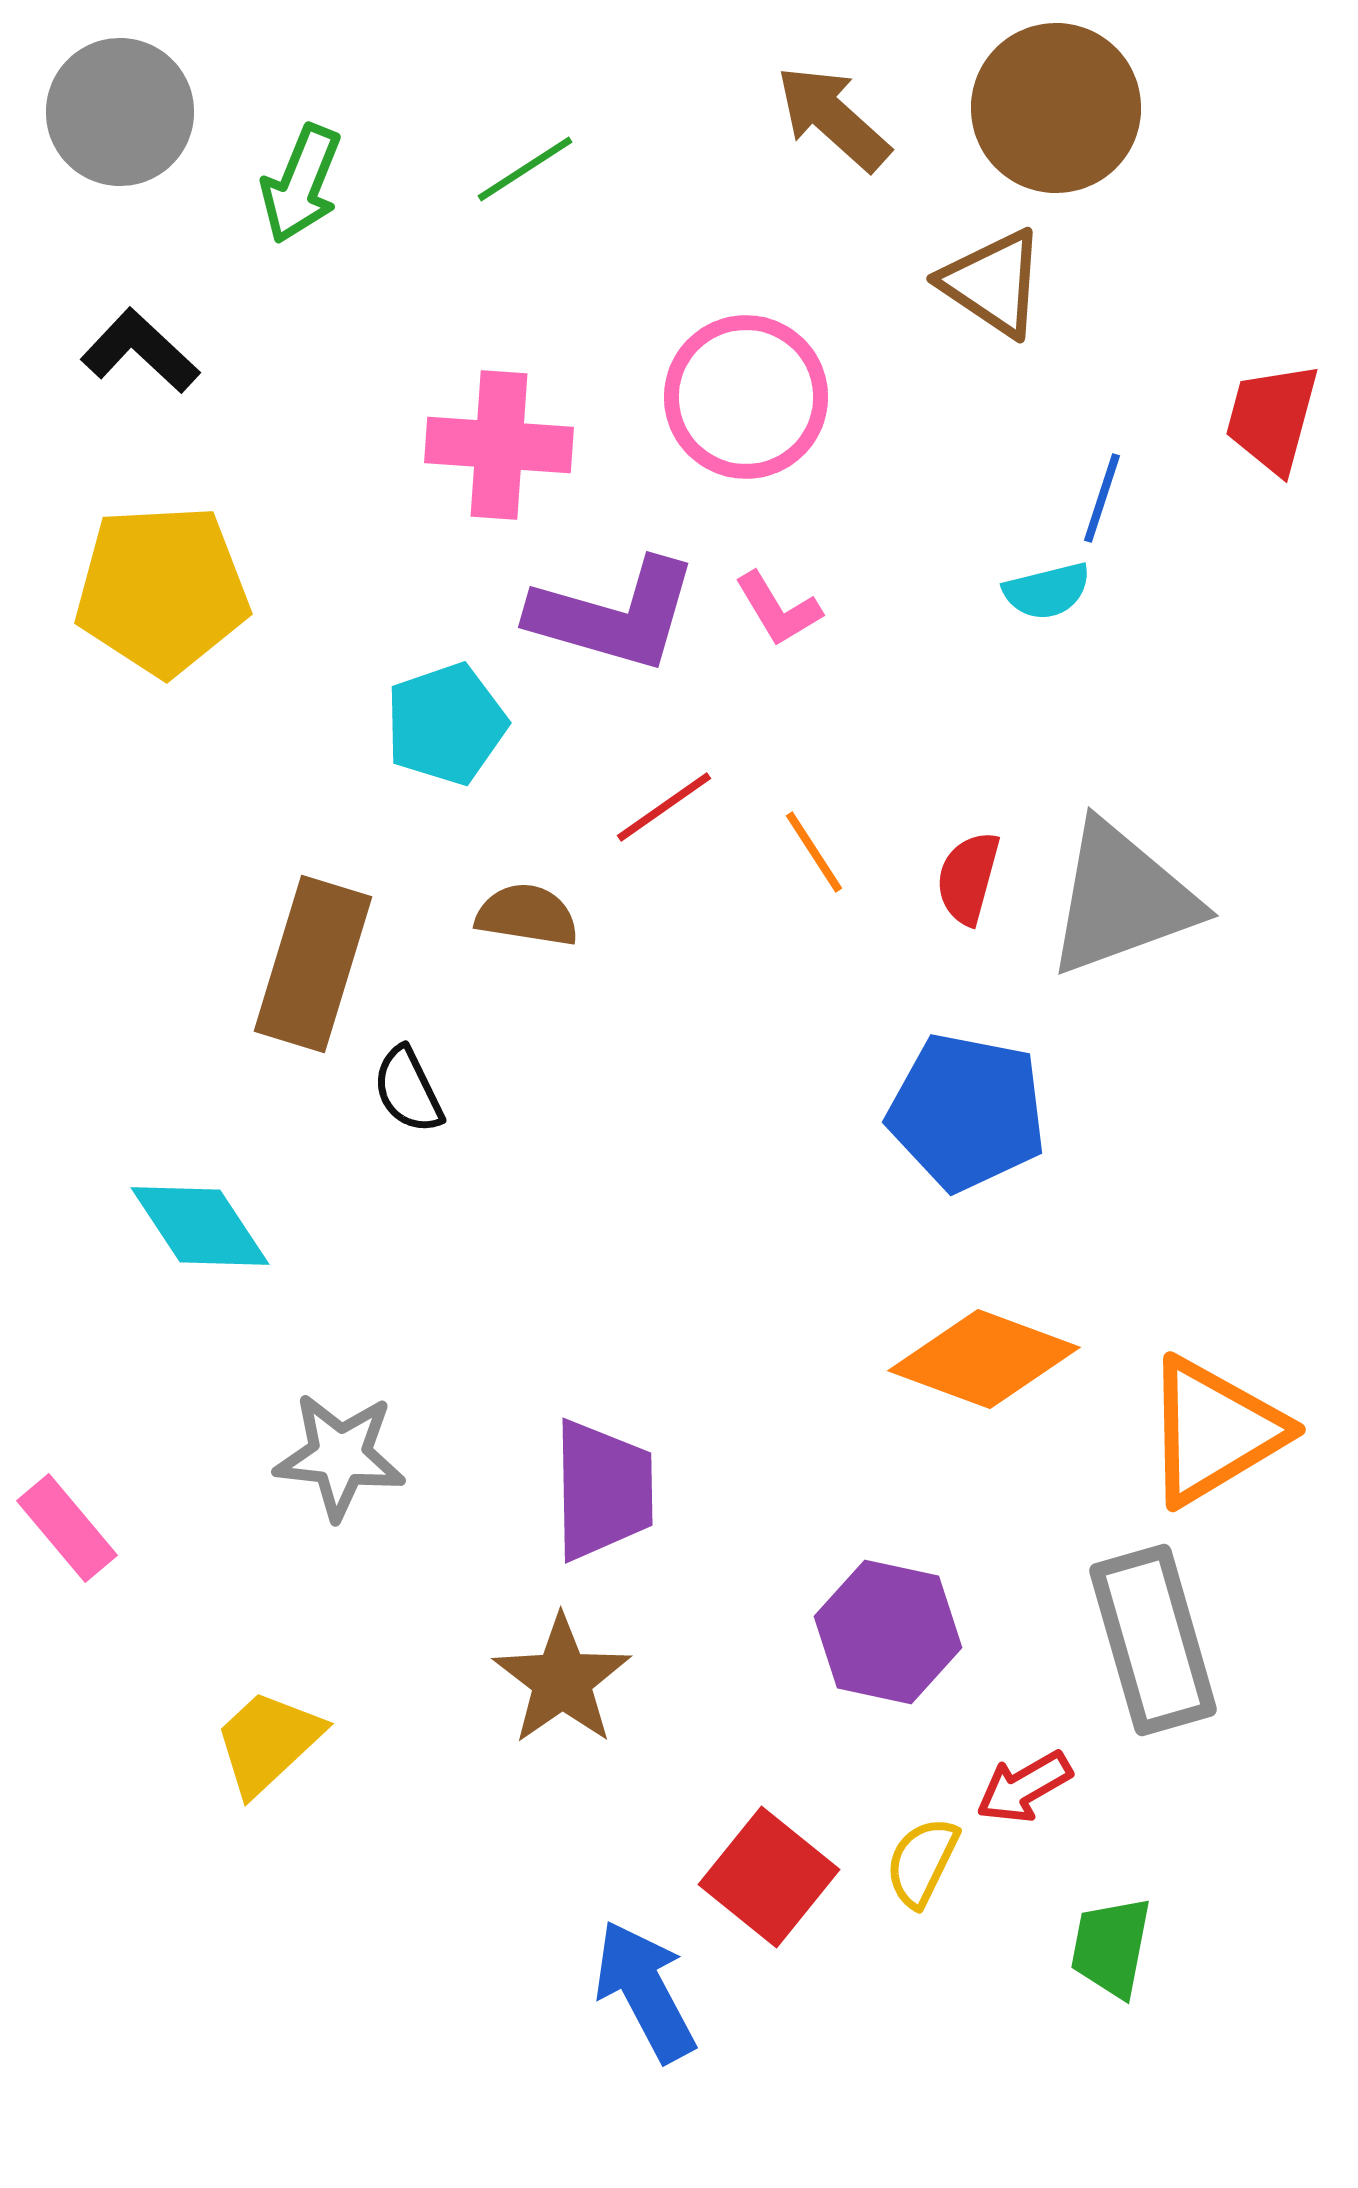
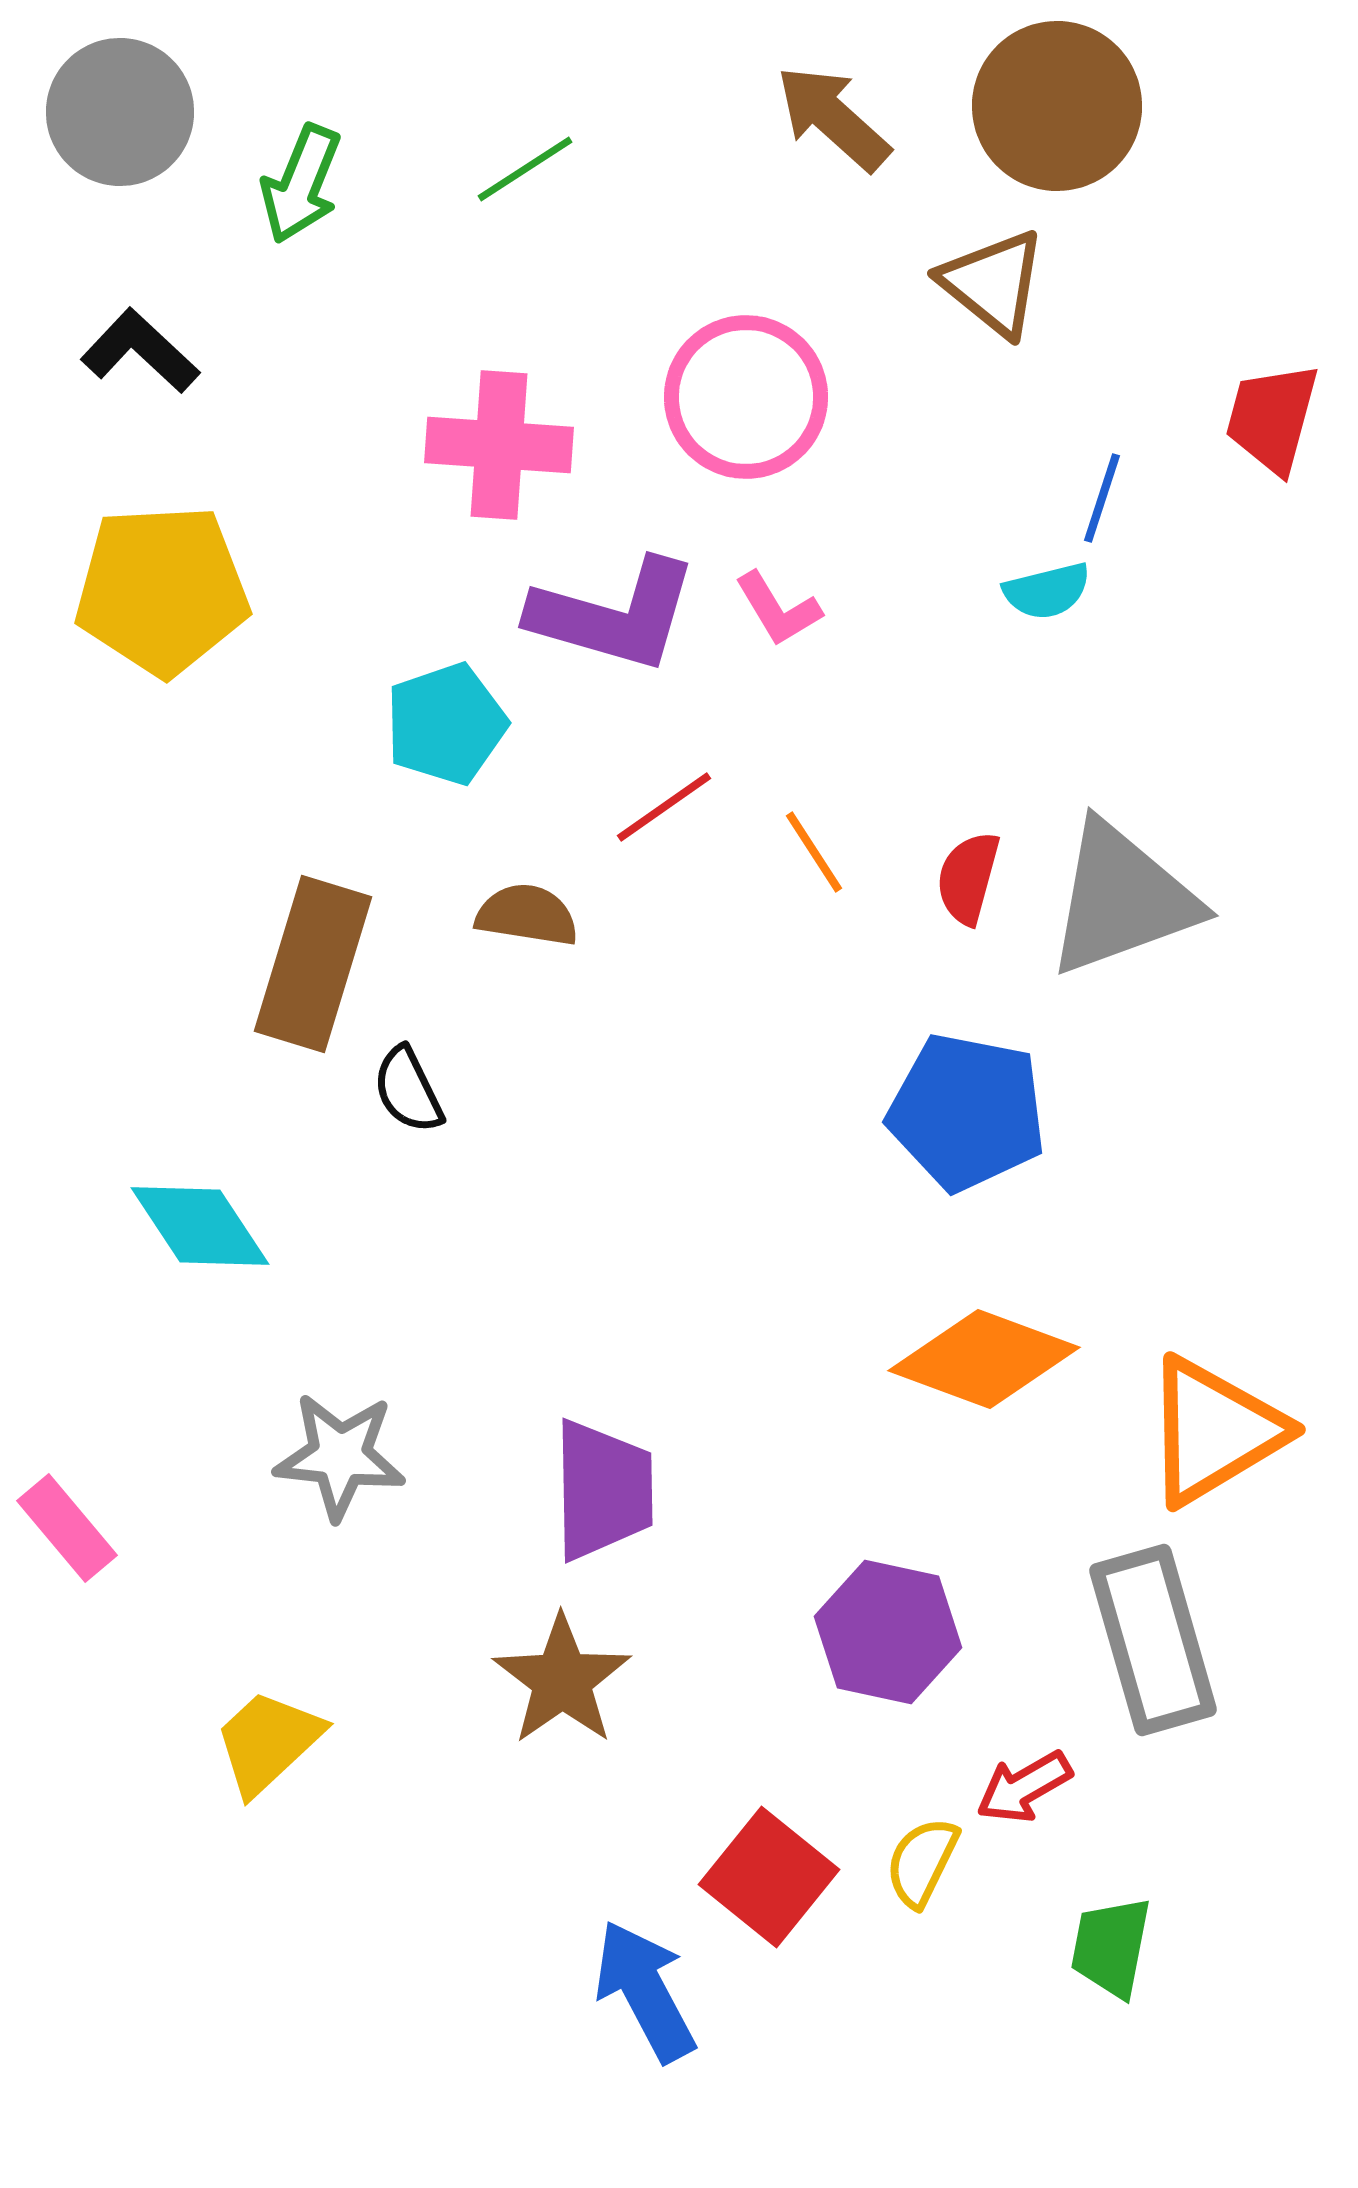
brown circle: moved 1 px right, 2 px up
brown triangle: rotated 5 degrees clockwise
